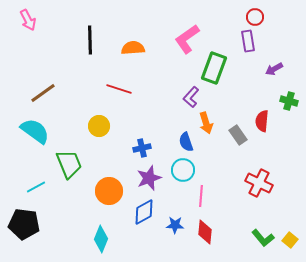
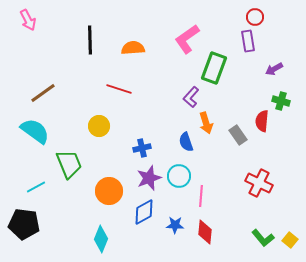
green cross: moved 8 px left
cyan circle: moved 4 px left, 6 px down
